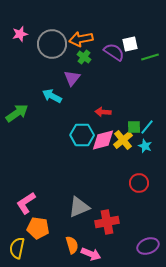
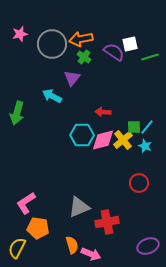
green arrow: rotated 140 degrees clockwise
yellow semicircle: rotated 15 degrees clockwise
